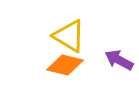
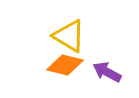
purple arrow: moved 12 px left, 12 px down
